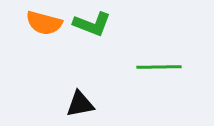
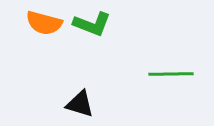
green line: moved 12 px right, 7 px down
black triangle: rotated 28 degrees clockwise
